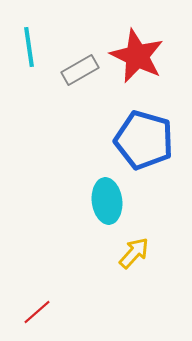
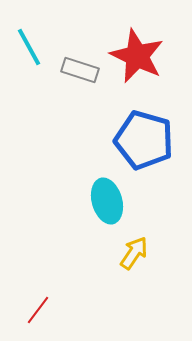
cyan line: rotated 21 degrees counterclockwise
gray rectangle: rotated 48 degrees clockwise
cyan ellipse: rotated 9 degrees counterclockwise
yellow arrow: rotated 8 degrees counterclockwise
red line: moved 1 px right, 2 px up; rotated 12 degrees counterclockwise
